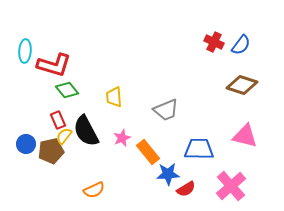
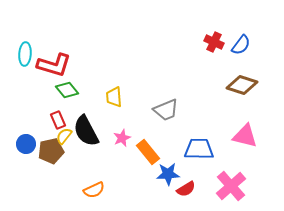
cyan ellipse: moved 3 px down
